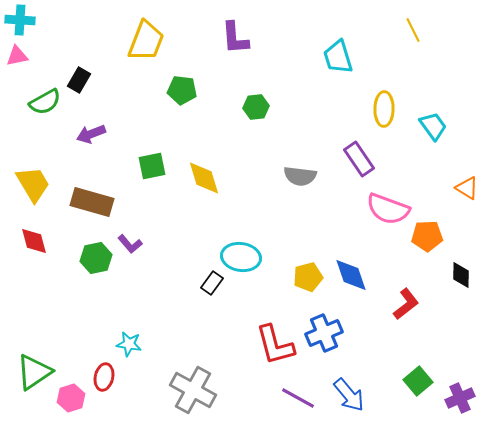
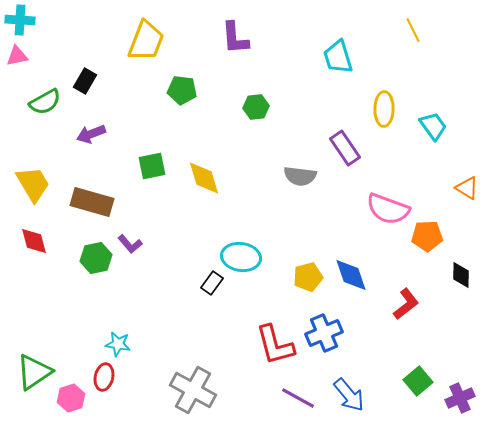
black rectangle at (79, 80): moved 6 px right, 1 px down
purple rectangle at (359, 159): moved 14 px left, 11 px up
cyan star at (129, 344): moved 11 px left
